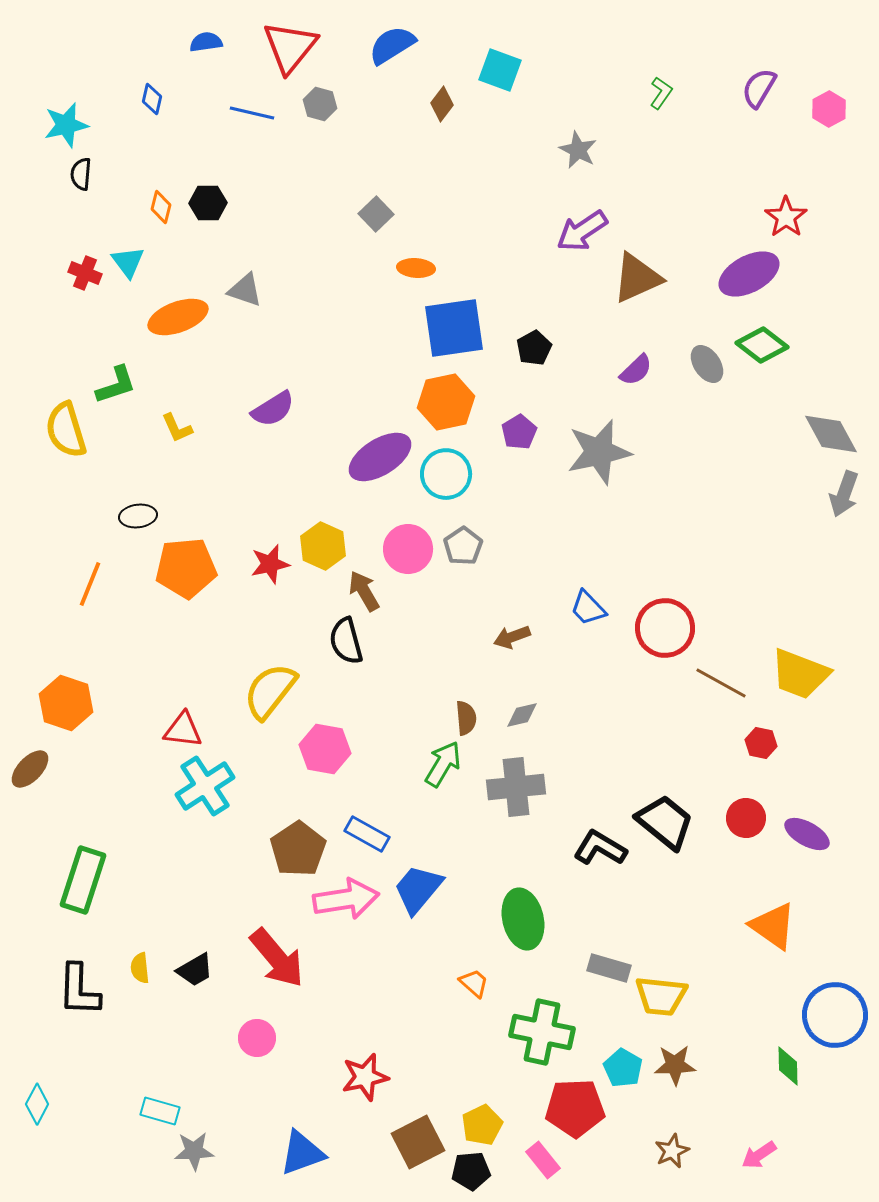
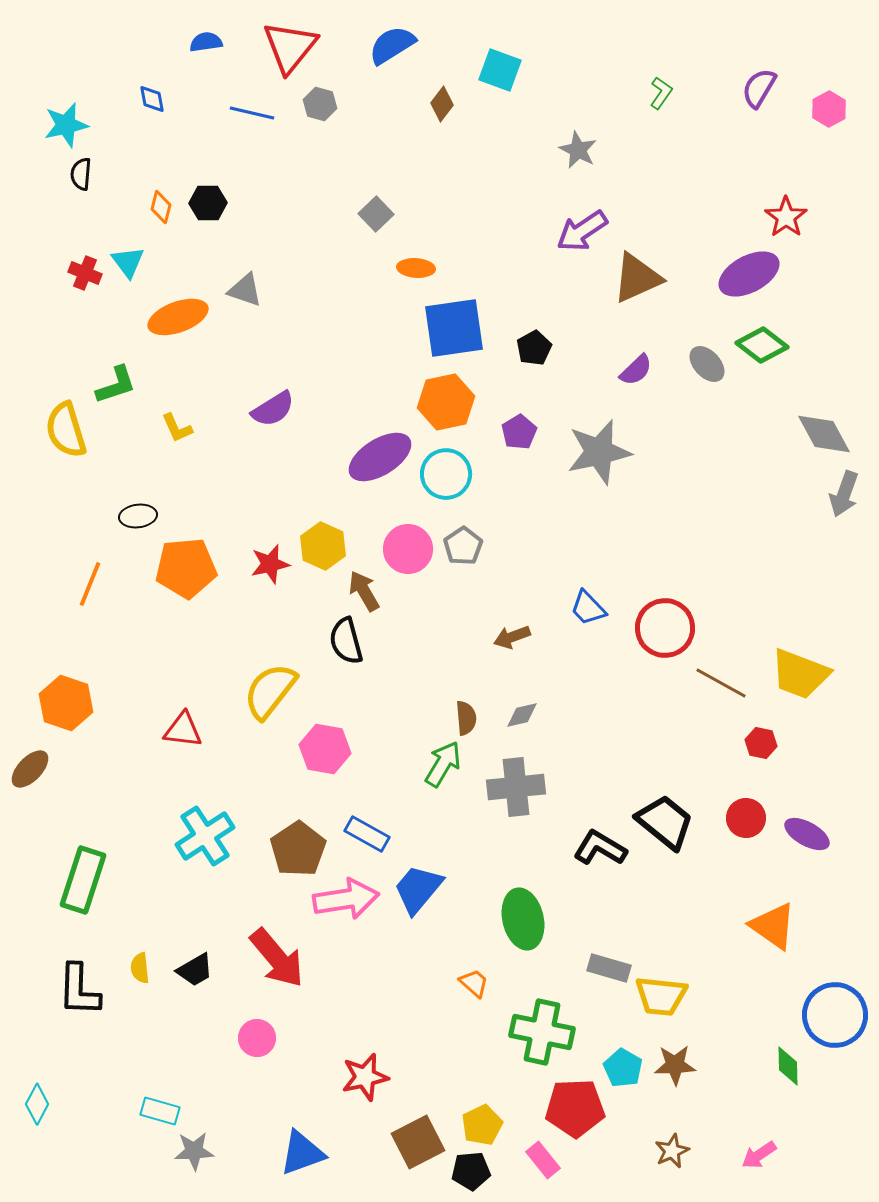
blue diamond at (152, 99): rotated 24 degrees counterclockwise
gray ellipse at (707, 364): rotated 9 degrees counterclockwise
gray diamond at (831, 434): moved 7 px left
cyan cross at (205, 786): moved 50 px down
